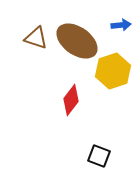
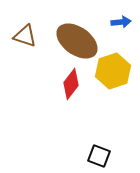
blue arrow: moved 3 px up
brown triangle: moved 11 px left, 2 px up
red diamond: moved 16 px up
